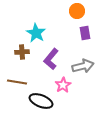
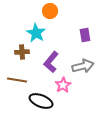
orange circle: moved 27 px left
purple rectangle: moved 2 px down
purple L-shape: moved 3 px down
brown line: moved 2 px up
